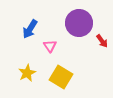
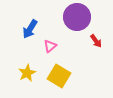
purple circle: moved 2 px left, 6 px up
red arrow: moved 6 px left
pink triangle: rotated 24 degrees clockwise
yellow square: moved 2 px left, 1 px up
